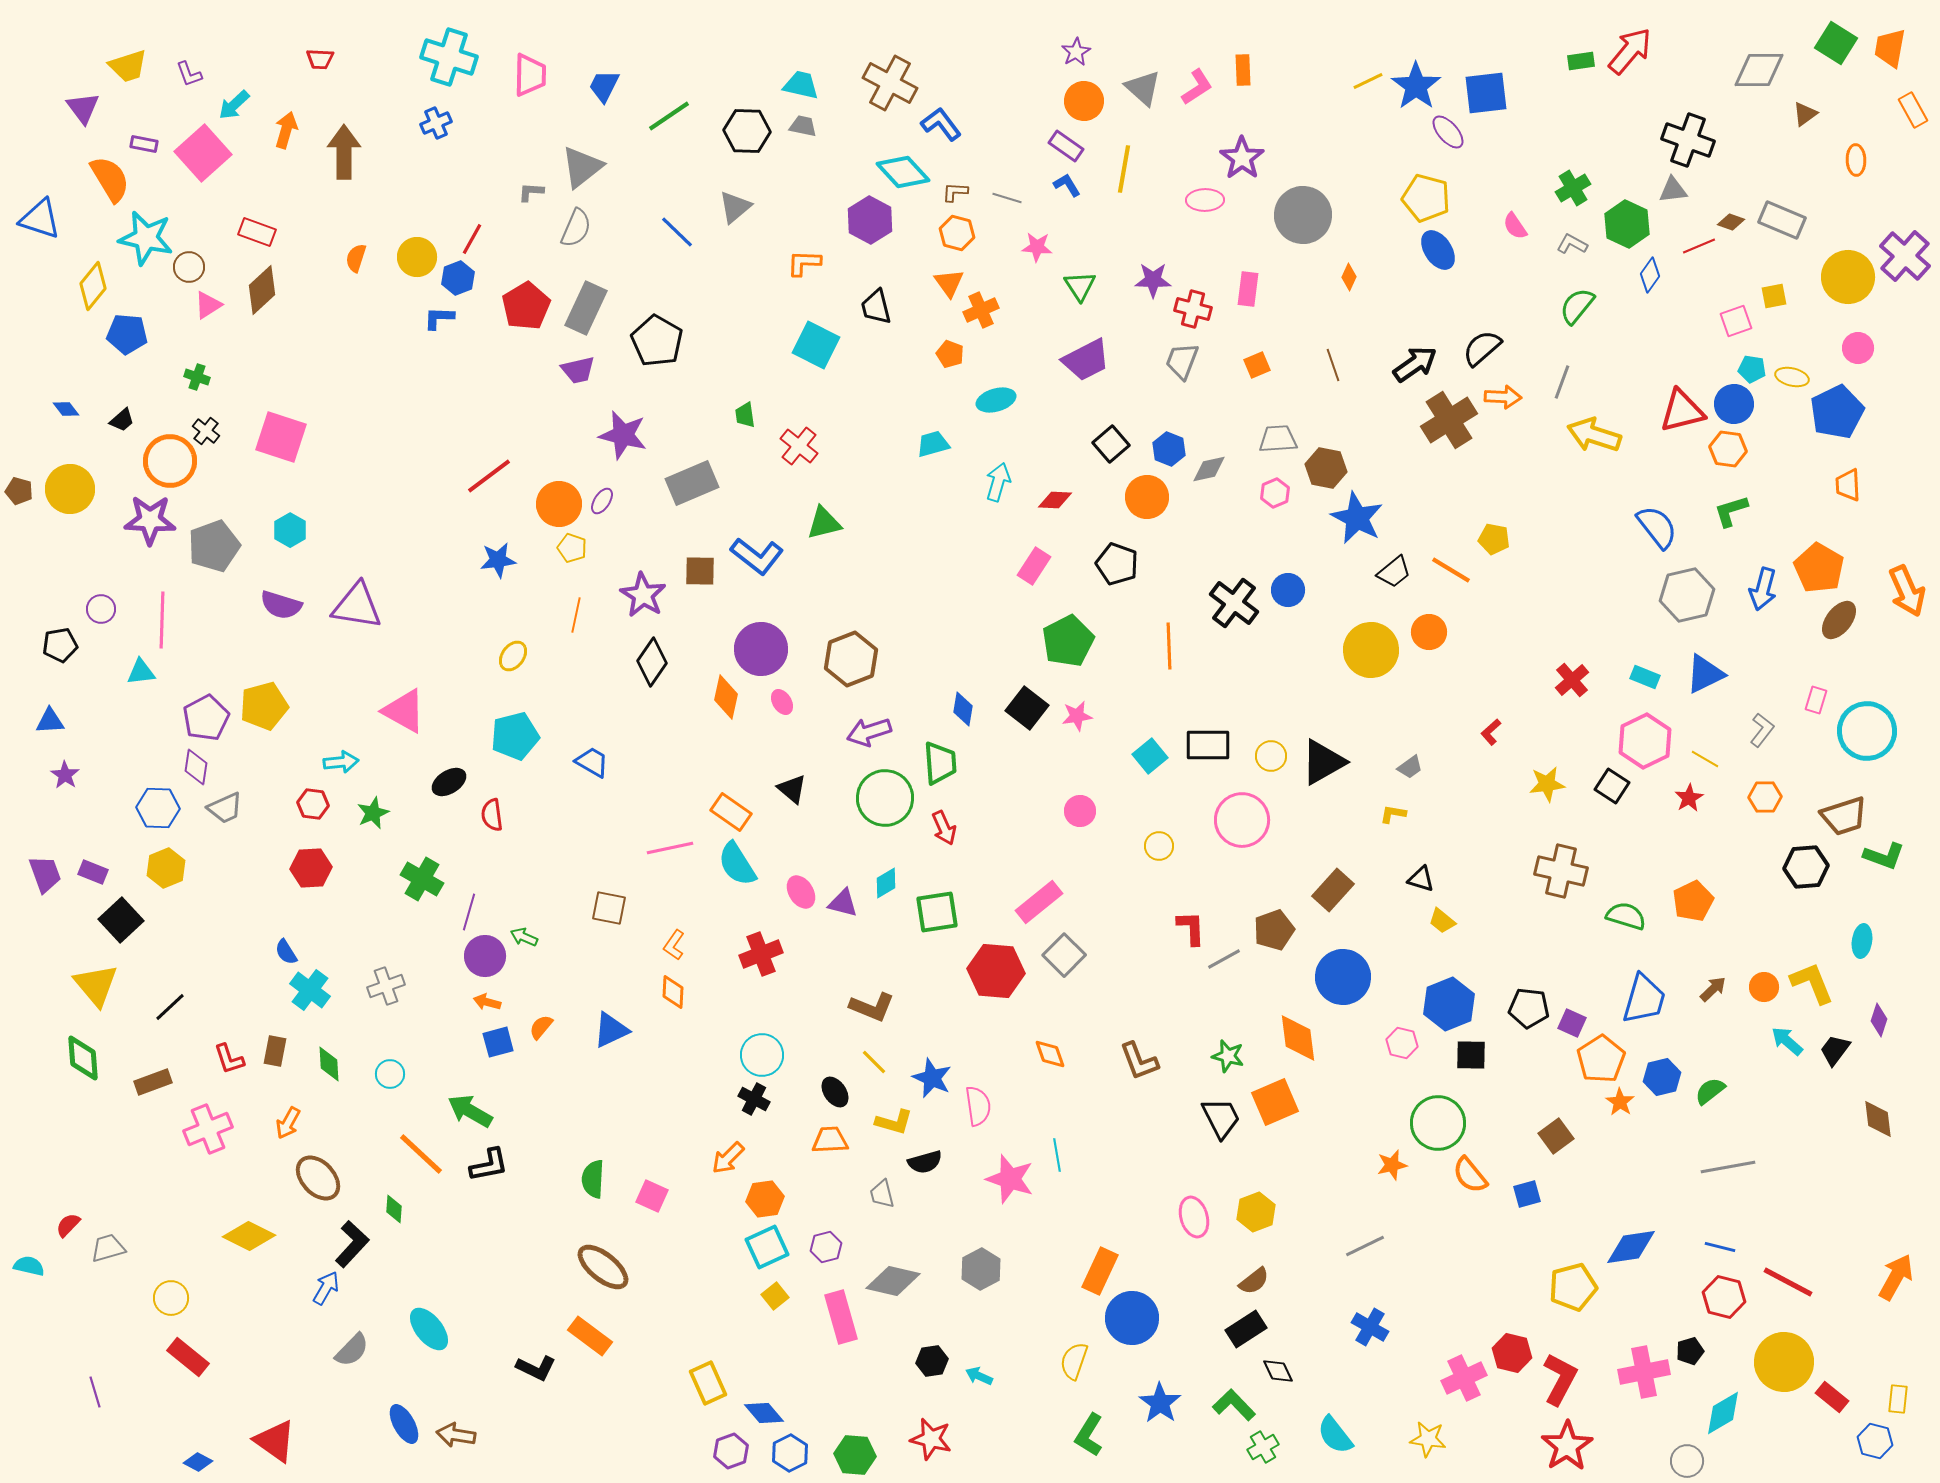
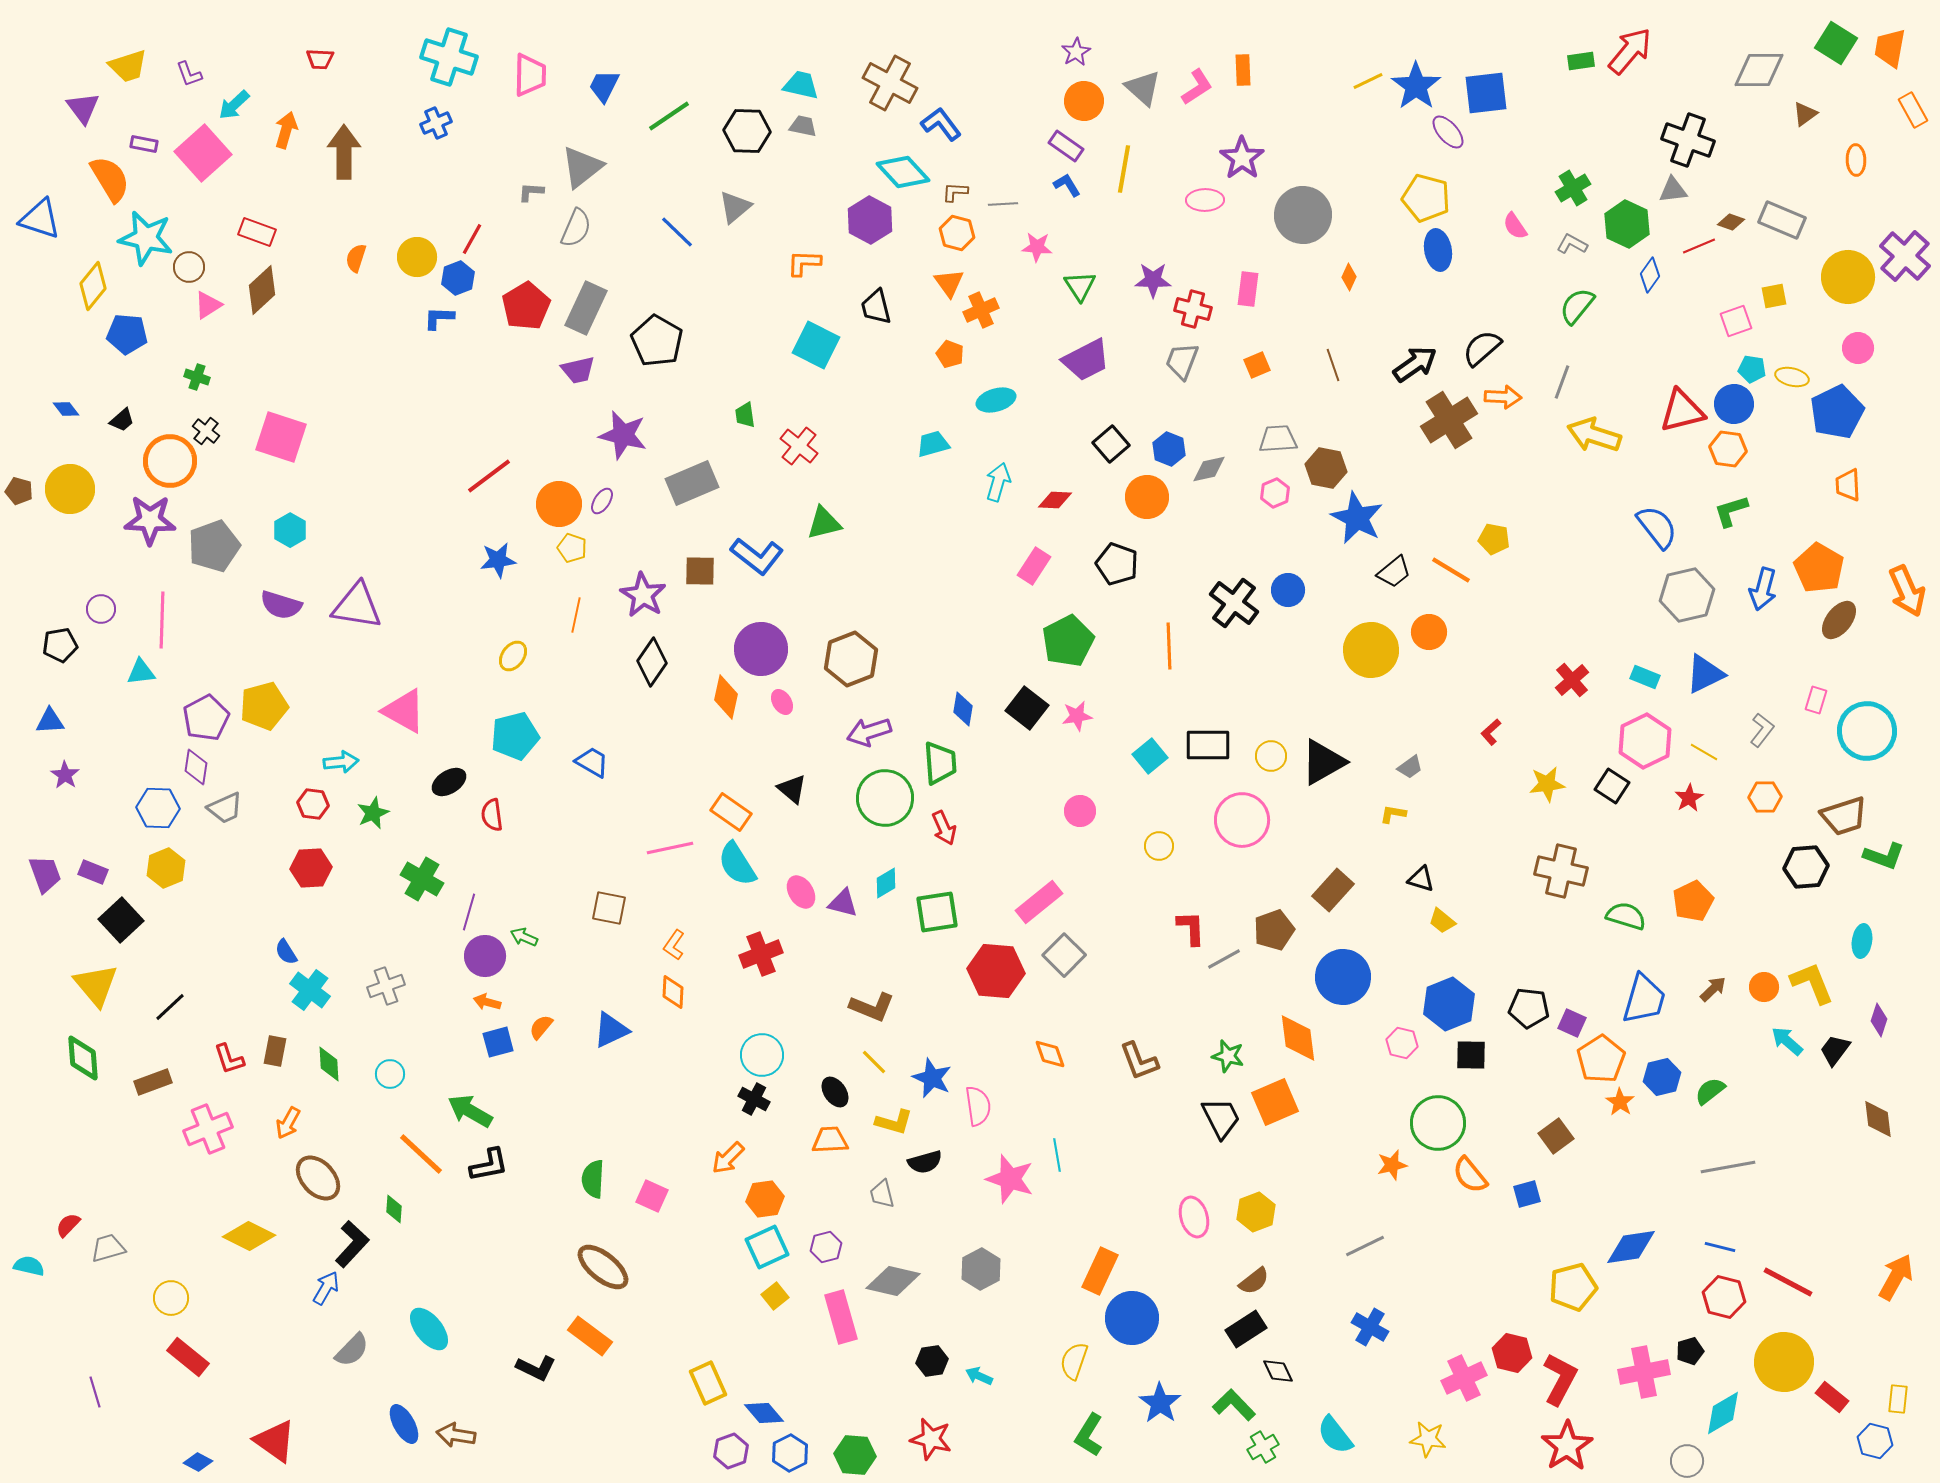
gray line at (1007, 198): moved 4 px left, 6 px down; rotated 20 degrees counterclockwise
blue ellipse at (1438, 250): rotated 24 degrees clockwise
yellow line at (1705, 759): moved 1 px left, 7 px up
